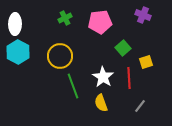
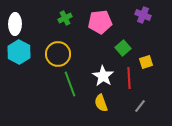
cyan hexagon: moved 1 px right
yellow circle: moved 2 px left, 2 px up
white star: moved 1 px up
green line: moved 3 px left, 2 px up
